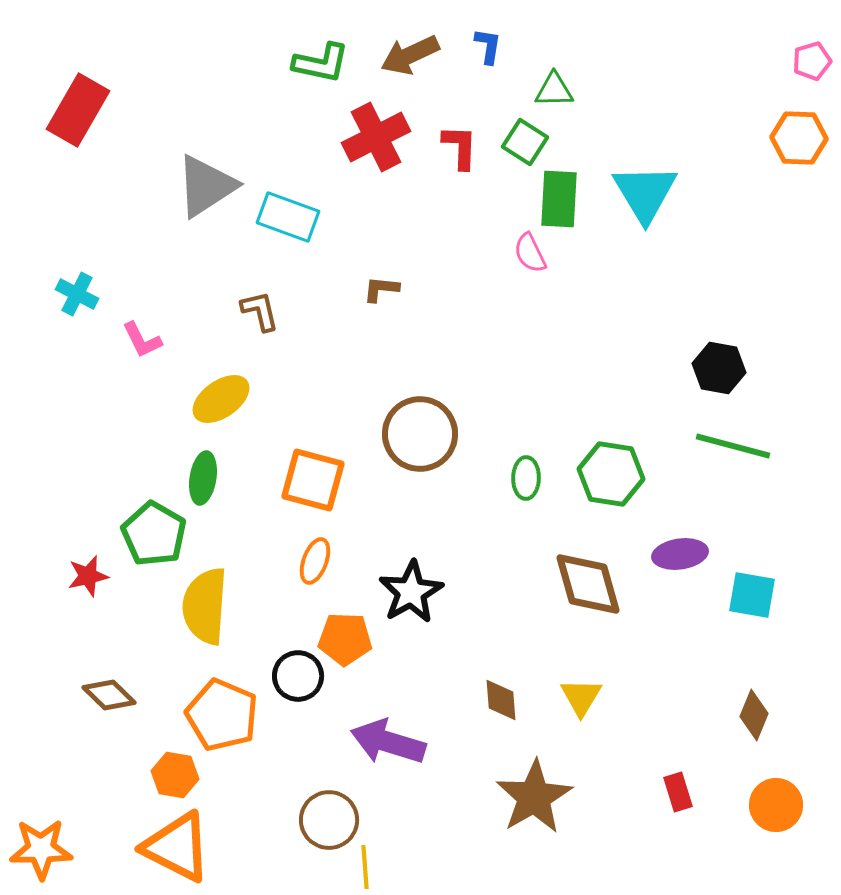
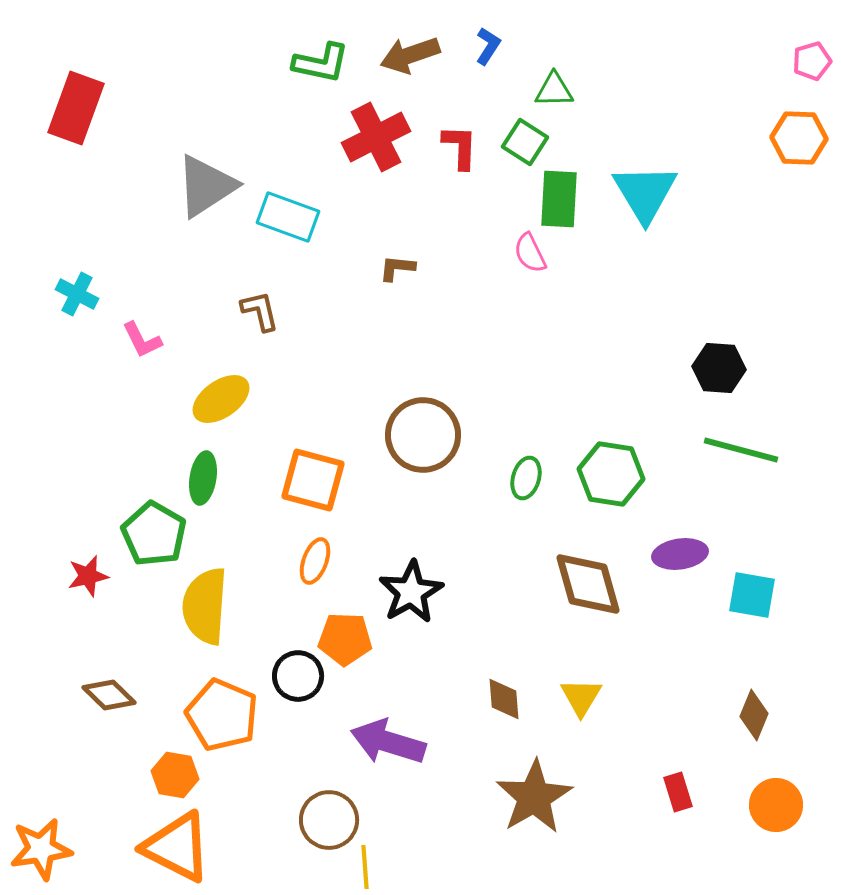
blue L-shape at (488, 46): rotated 24 degrees clockwise
brown arrow at (410, 55): rotated 6 degrees clockwise
red rectangle at (78, 110): moved 2 px left, 2 px up; rotated 10 degrees counterclockwise
brown L-shape at (381, 289): moved 16 px right, 21 px up
black hexagon at (719, 368): rotated 6 degrees counterclockwise
brown circle at (420, 434): moved 3 px right, 1 px down
green line at (733, 446): moved 8 px right, 4 px down
green ellipse at (526, 478): rotated 15 degrees clockwise
brown diamond at (501, 700): moved 3 px right, 1 px up
orange star at (41, 849): rotated 8 degrees counterclockwise
